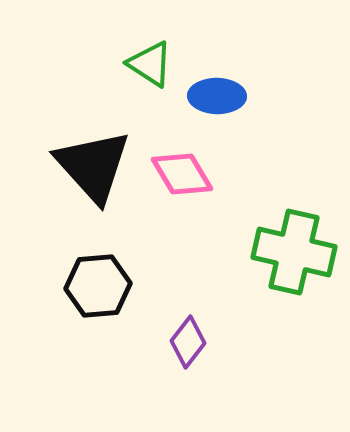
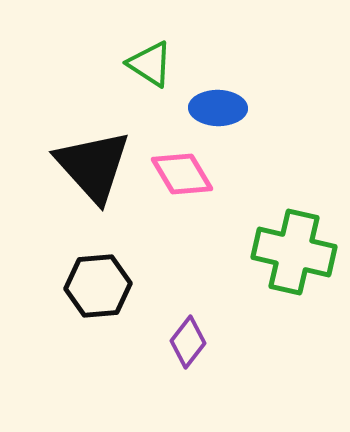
blue ellipse: moved 1 px right, 12 px down
